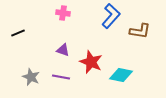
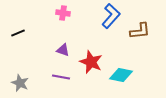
brown L-shape: rotated 15 degrees counterclockwise
gray star: moved 11 px left, 6 px down
